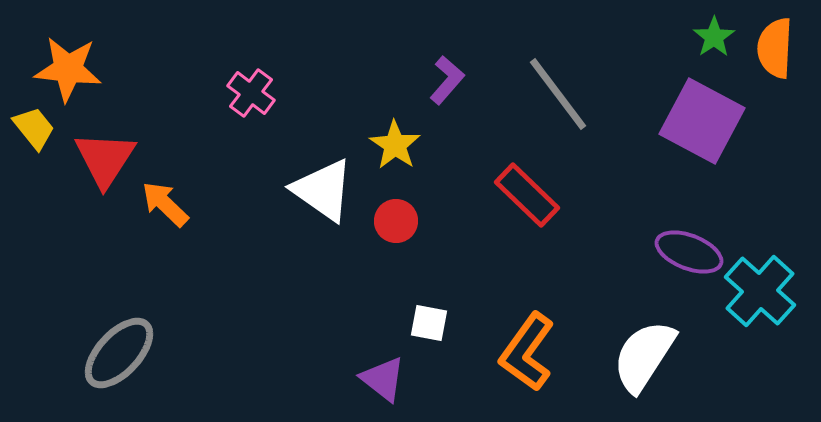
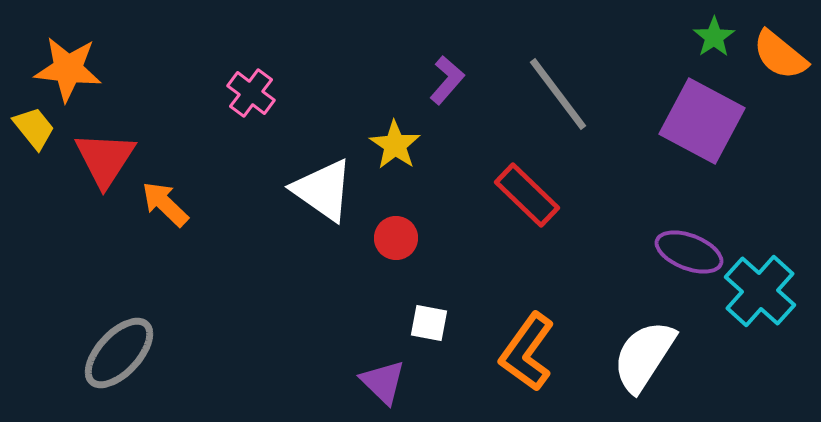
orange semicircle: moved 5 px right, 7 px down; rotated 54 degrees counterclockwise
red circle: moved 17 px down
purple triangle: moved 3 px down; rotated 6 degrees clockwise
